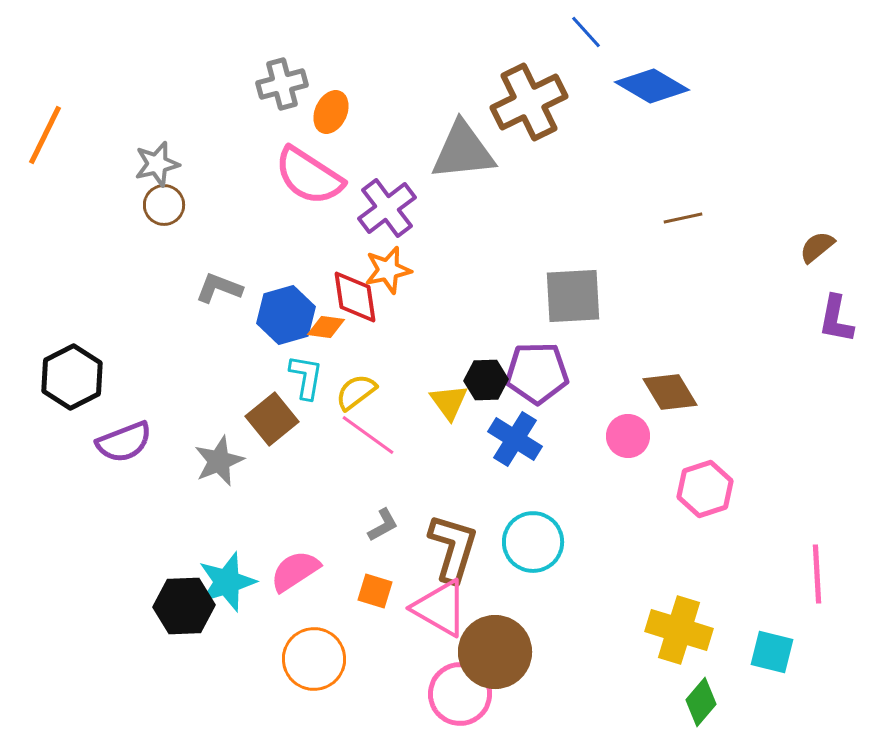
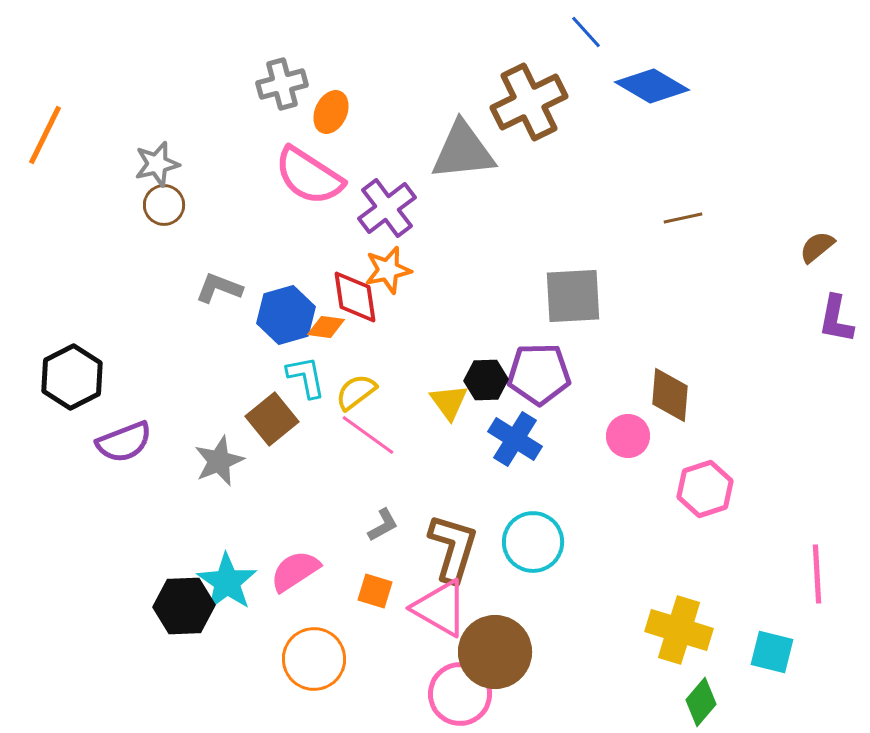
purple pentagon at (537, 373): moved 2 px right, 1 px down
cyan L-shape at (306, 377): rotated 21 degrees counterclockwise
brown diamond at (670, 392): moved 3 px down; rotated 36 degrees clockwise
cyan star at (227, 582): rotated 20 degrees counterclockwise
